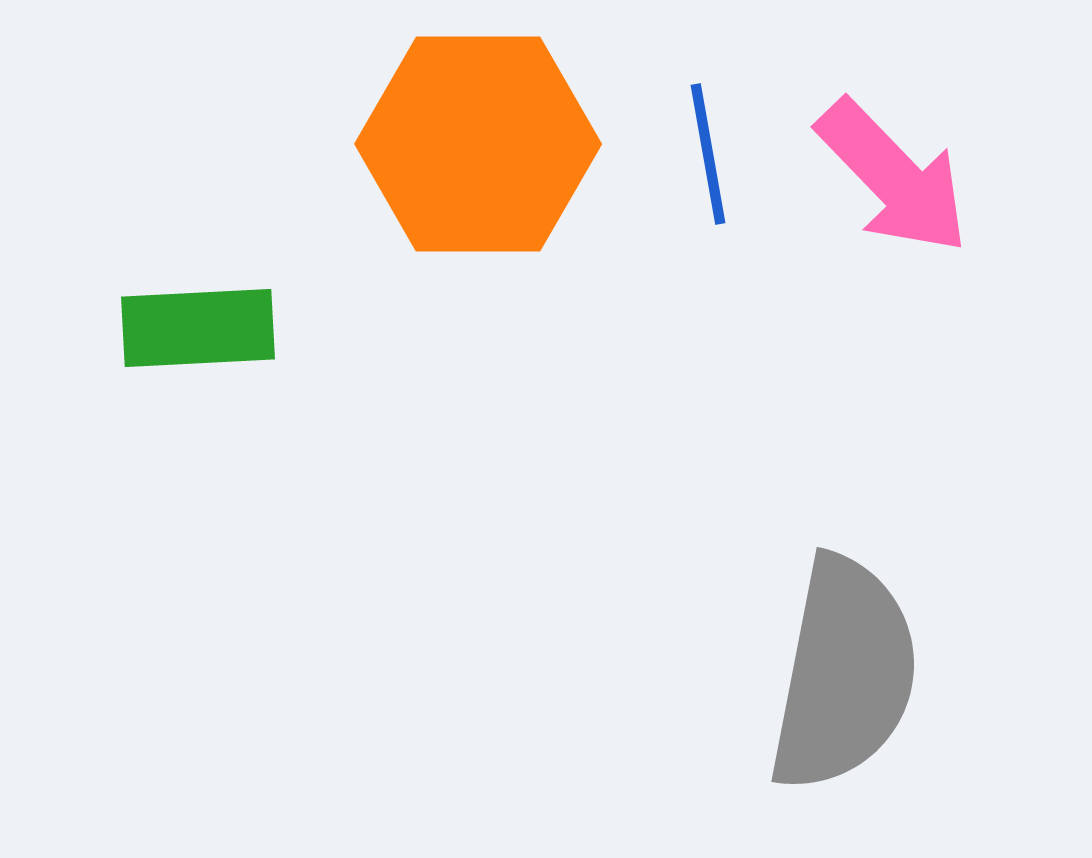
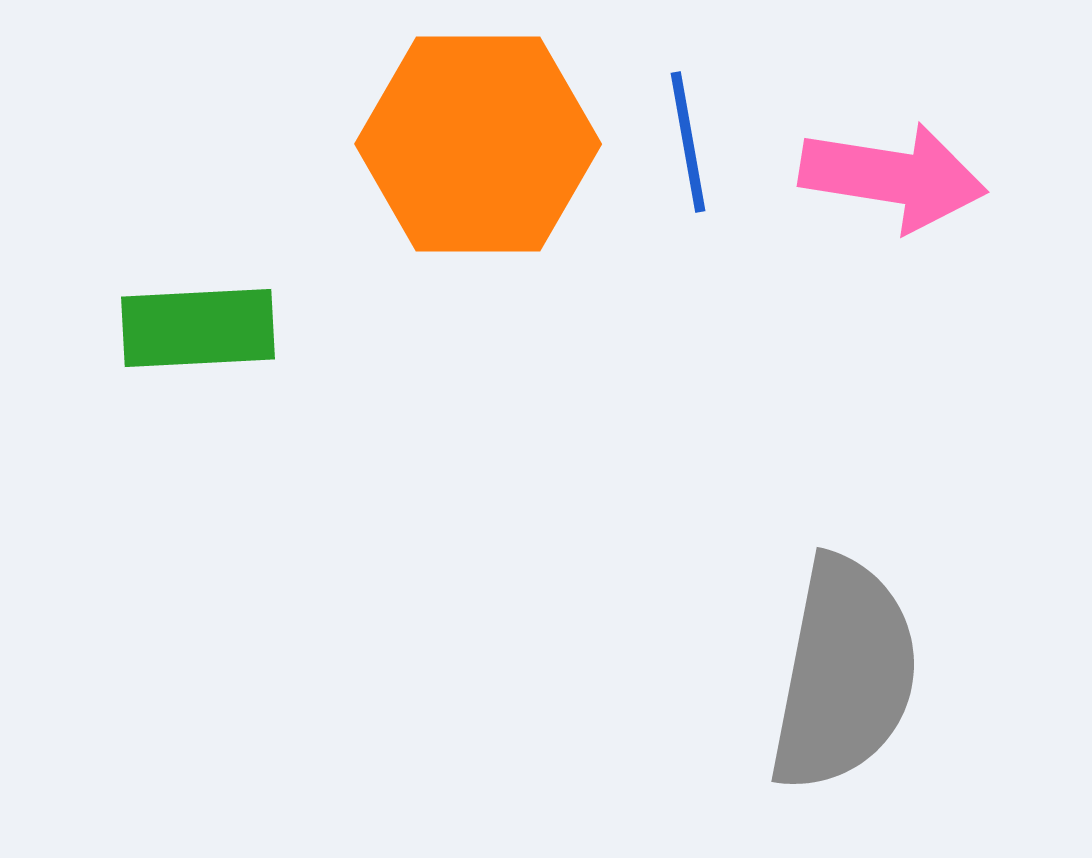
blue line: moved 20 px left, 12 px up
pink arrow: rotated 37 degrees counterclockwise
